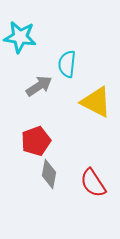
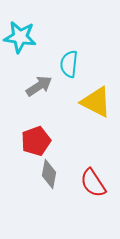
cyan semicircle: moved 2 px right
